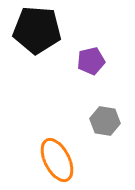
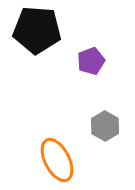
purple pentagon: rotated 8 degrees counterclockwise
gray hexagon: moved 5 px down; rotated 20 degrees clockwise
